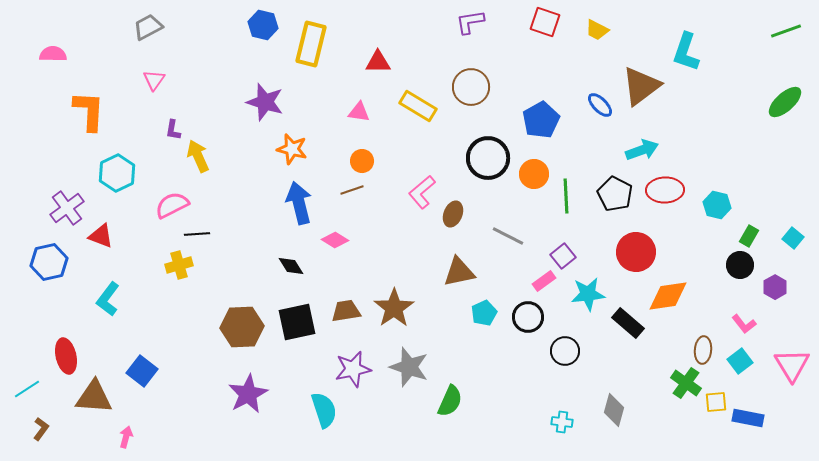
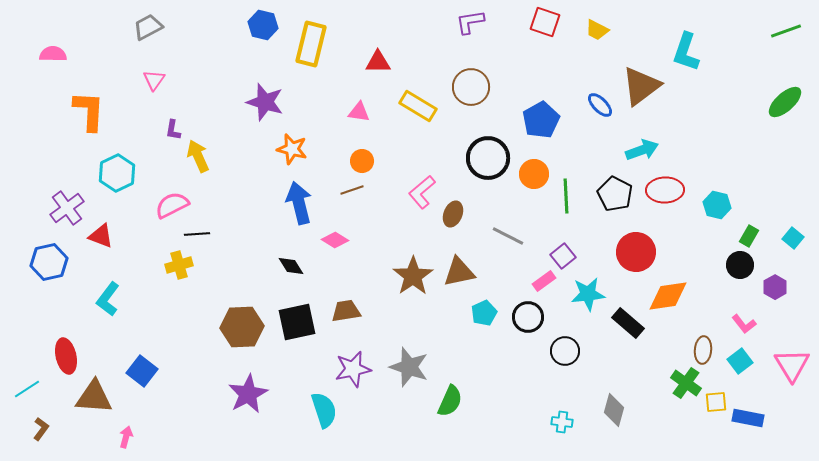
brown star at (394, 308): moved 19 px right, 32 px up
